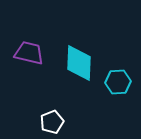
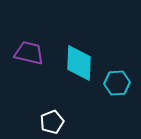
cyan hexagon: moved 1 px left, 1 px down
